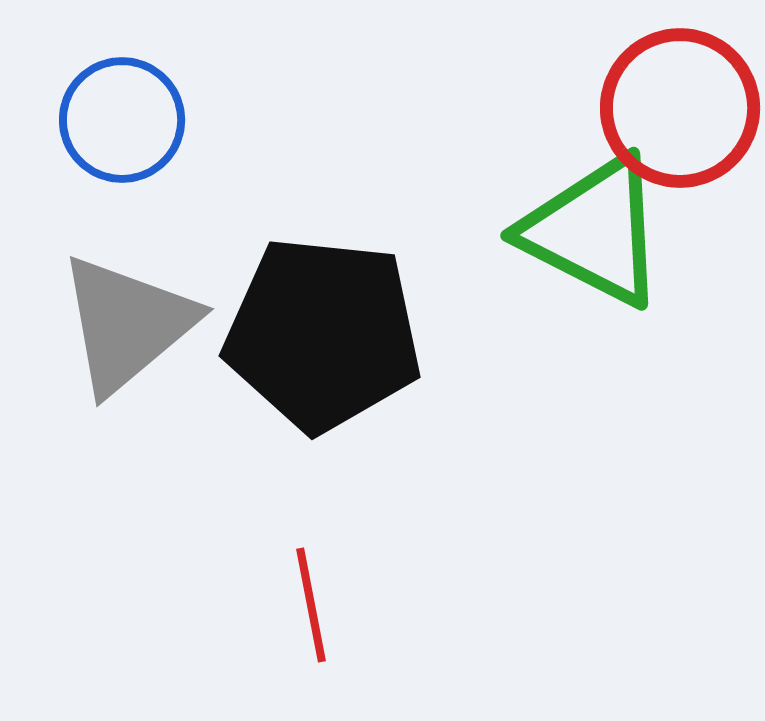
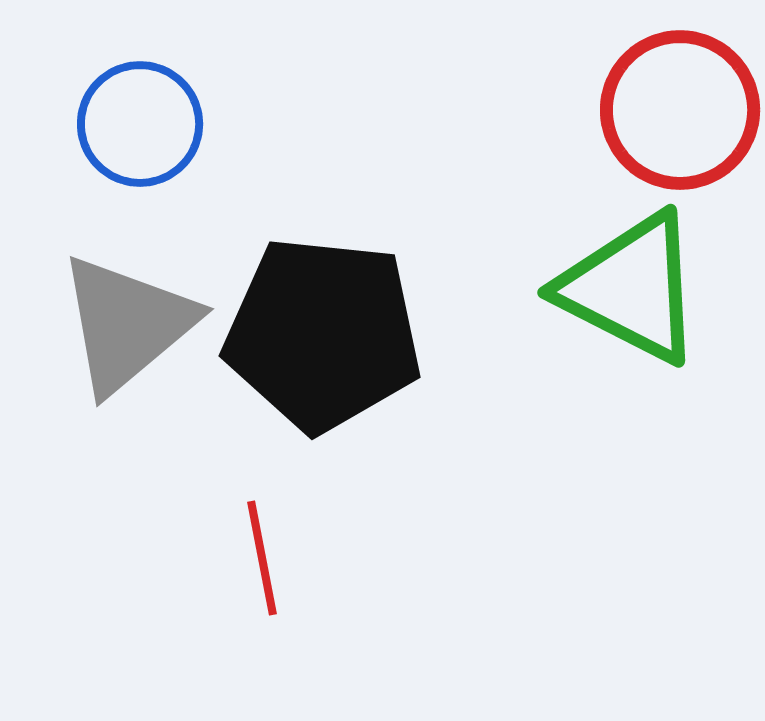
red circle: moved 2 px down
blue circle: moved 18 px right, 4 px down
green triangle: moved 37 px right, 57 px down
red line: moved 49 px left, 47 px up
